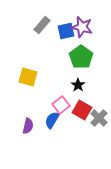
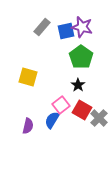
gray rectangle: moved 2 px down
